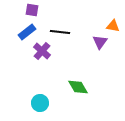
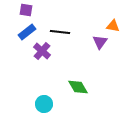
purple square: moved 6 px left
cyan circle: moved 4 px right, 1 px down
